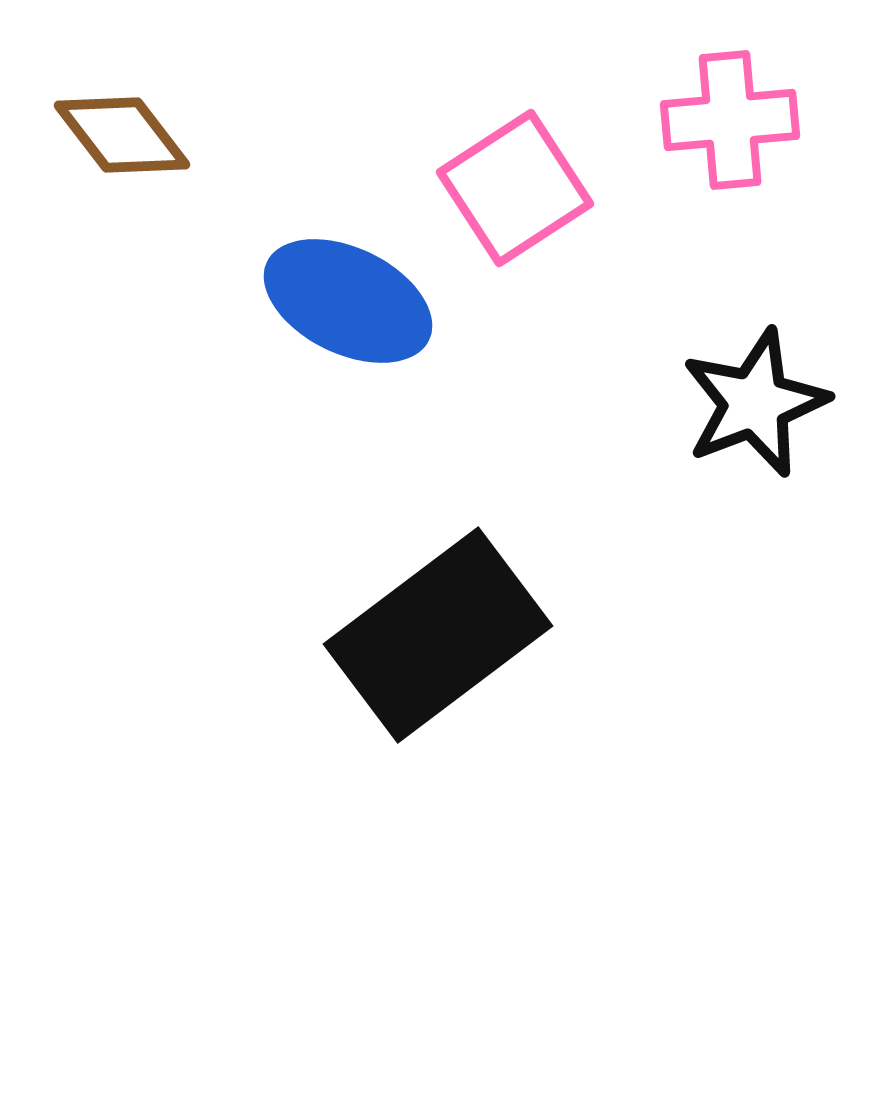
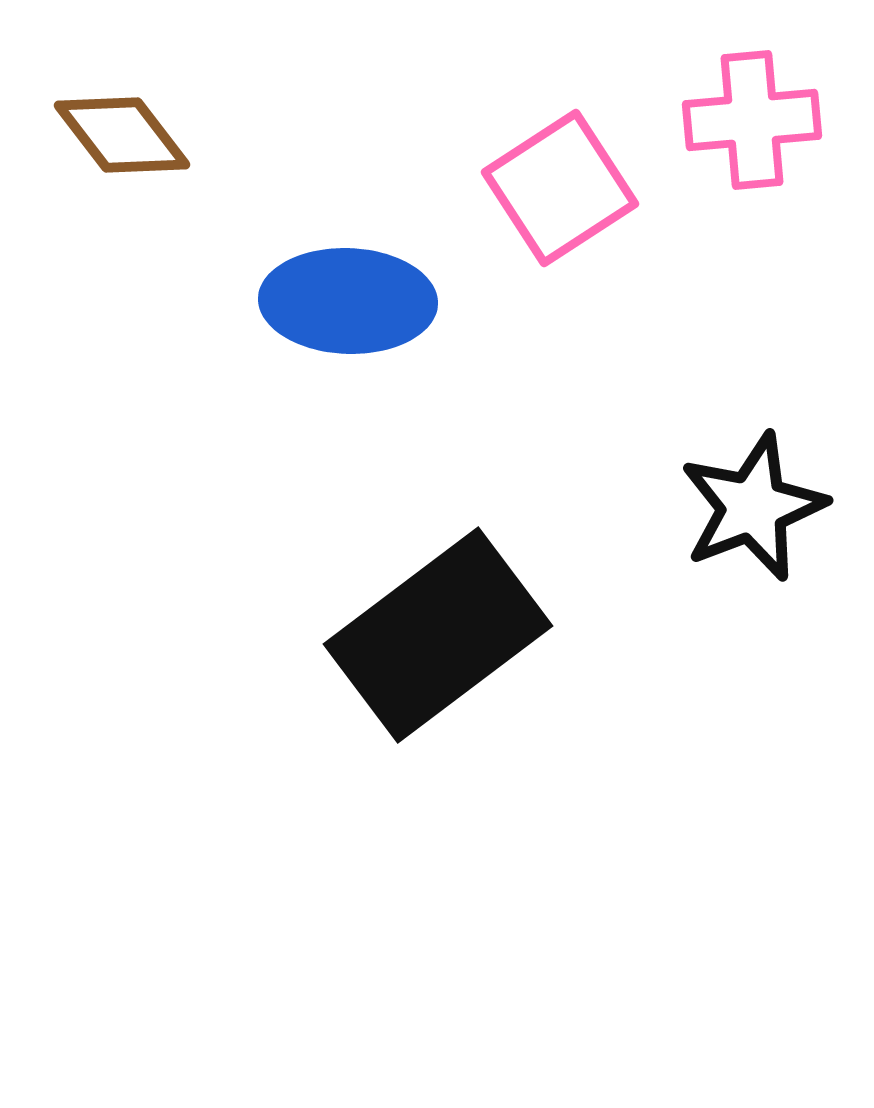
pink cross: moved 22 px right
pink square: moved 45 px right
blue ellipse: rotated 24 degrees counterclockwise
black star: moved 2 px left, 104 px down
